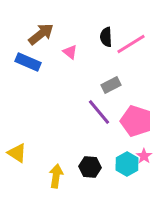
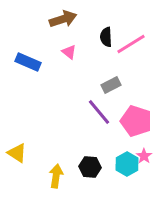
brown arrow: moved 22 px right, 15 px up; rotated 20 degrees clockwise
pink triangle: moved 1 px left
